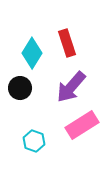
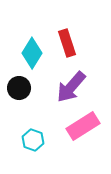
black circle: moved 1 px left
pink rectangle: moved 1 px right, 1 px down
cyan hexagon: moved 1 px left, 1 px up
